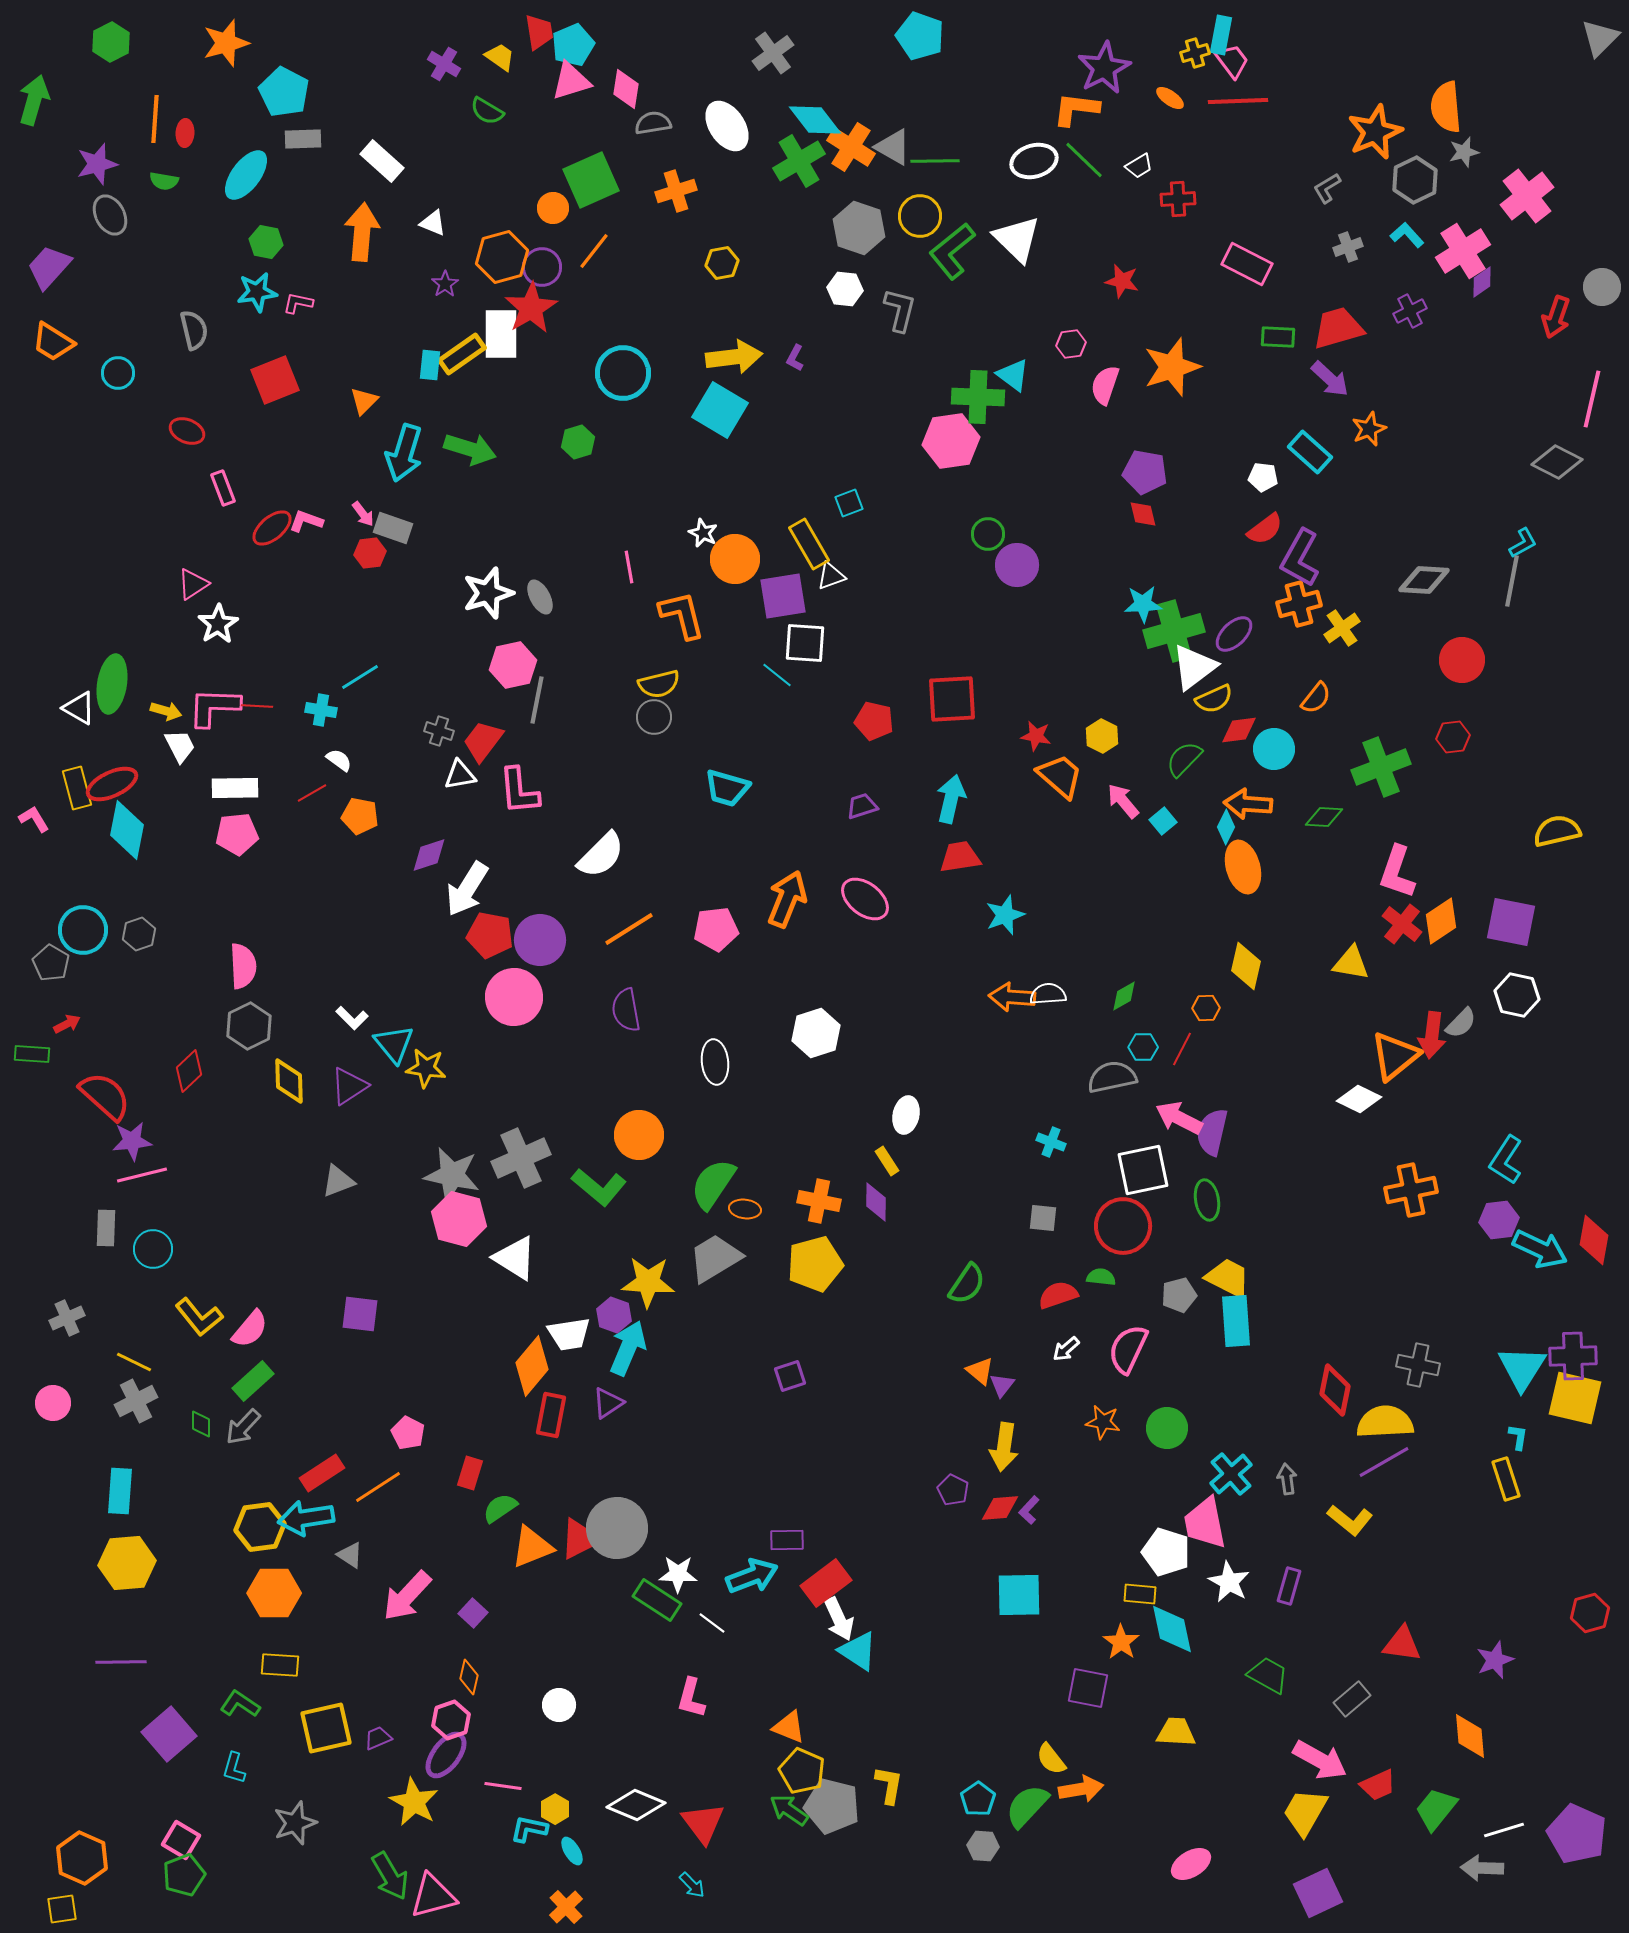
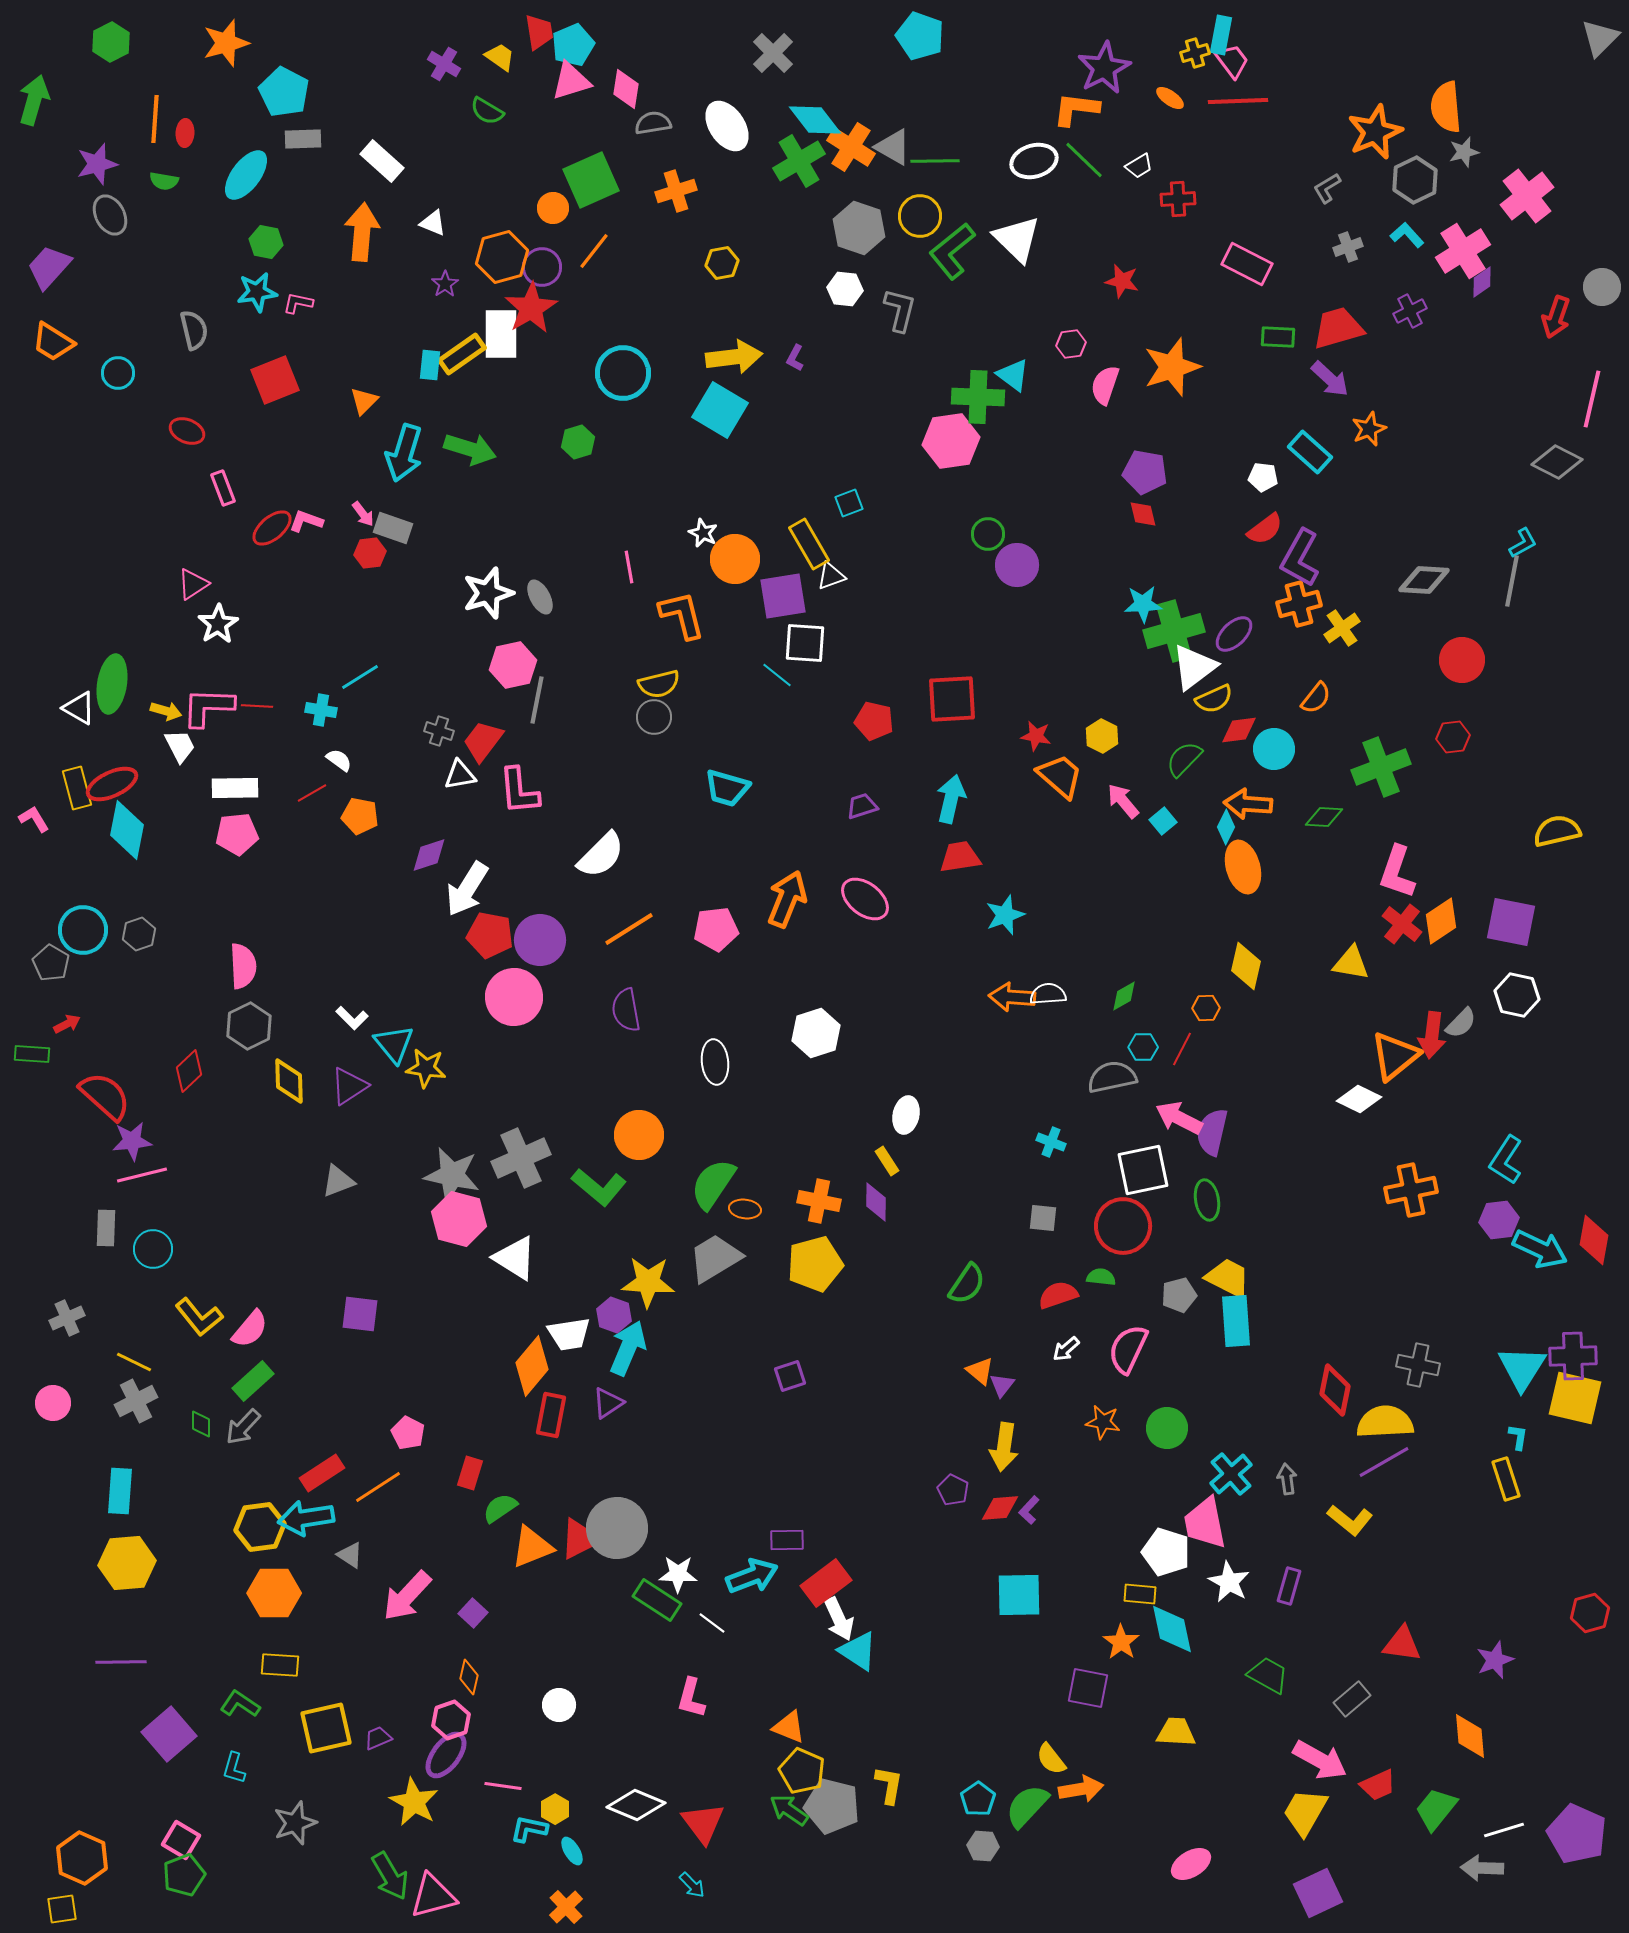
gray cross at (773, 53): rotated 9 degrees counterclockwise
pink L-shape at (214, 707): moved 6 px left
